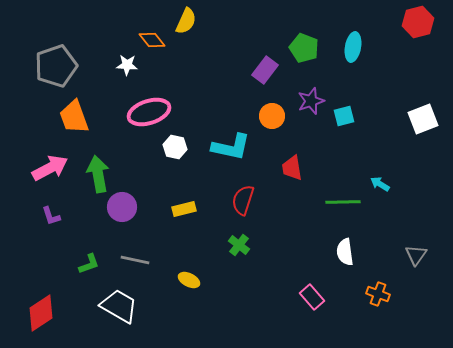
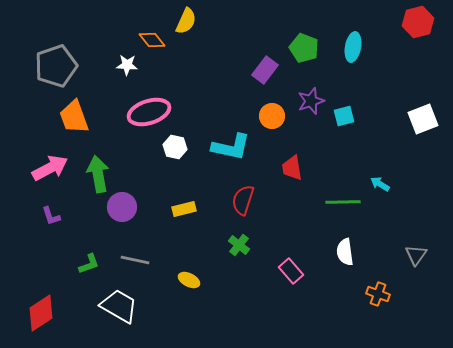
pink rectangle: moved 21 px left, 26 px up
